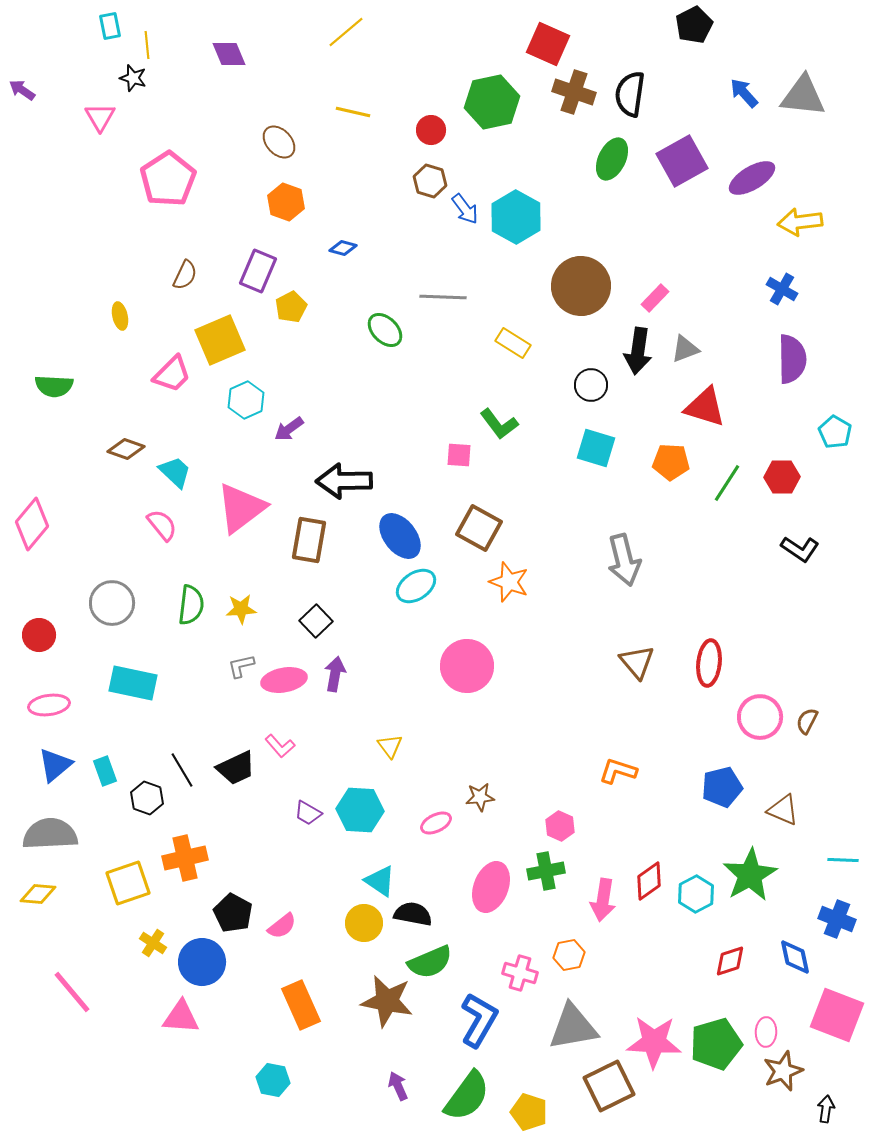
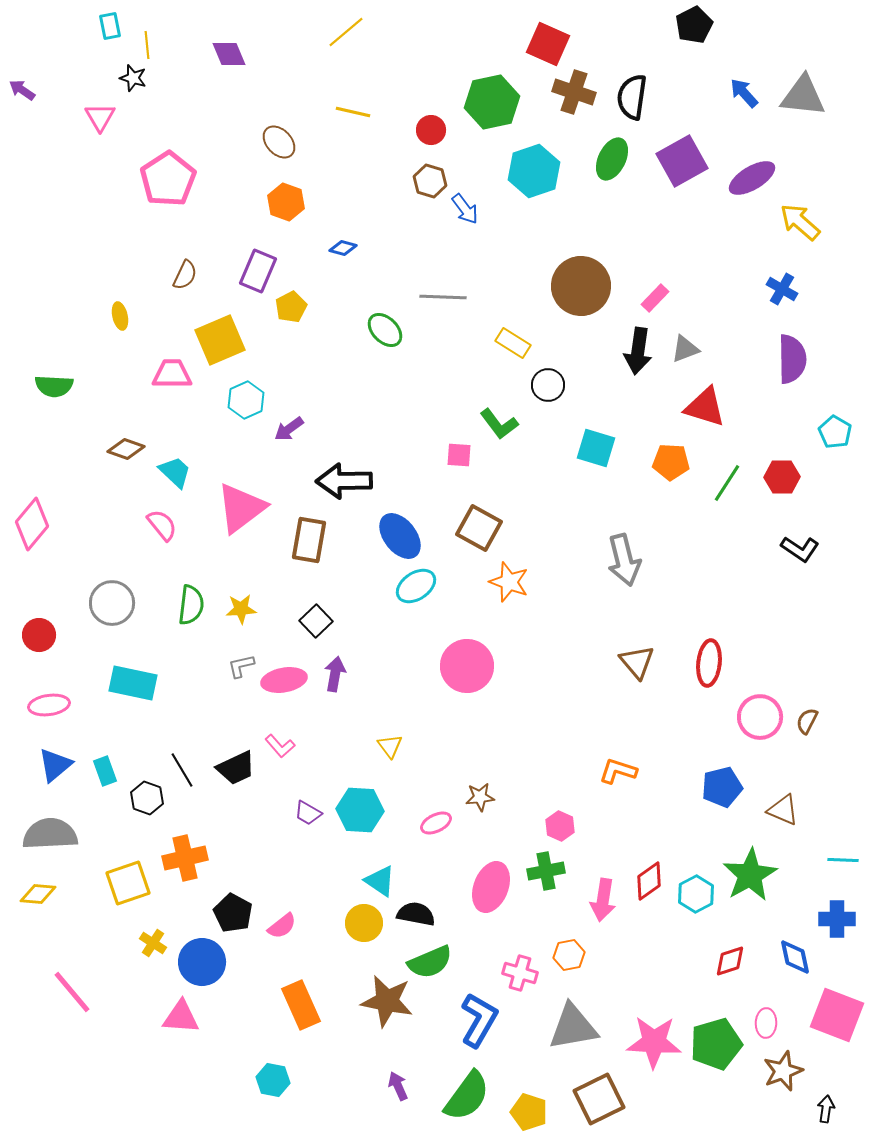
black semicircle at (630, 94): moved 2 px right, 3 px down
cyan hexagon at (516, 217): moved 18 px right, 46 px up; rotated 12 degrees clockwise
yellow arrow at (800, 222): rotated 48 degrees clockwise
pink trapezoid at (172, 374): rotated 135 degrees counterclockwise
black circle at (591, 385): moved 43 px left
black semicircle at (413, 914): moved 3 px right
blue cross at (837, 919): rotated 21 degrees counterclockwise
pink ellipse at (766, 1032): moved 9 px up
brown square at (609, 1086): moved 10 px left, 13 px down
